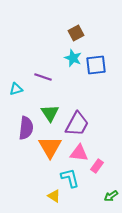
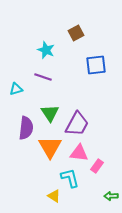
cyan star: moved 27 px left, 8 px up
green arrow: rotated 32 degrees clockwise
